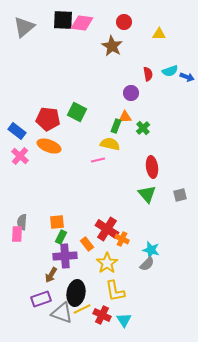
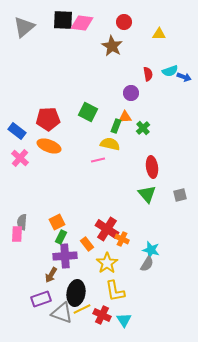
blue arrow at (187, 77): moved 3 px left
green square at (77, 112): moved 11 px right
red pentagon at (48, 119): rotated 10 degrees counterclockwise
pink cross at (20, 156): moved 2 px down
orange square at (57, 222): rotated 21 degrees counterclockwise
gray semicircle at (147, 264): rotated 14 degrees counterclockwise
